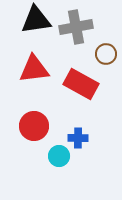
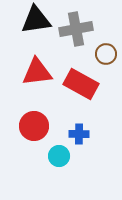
gray cross: moved 2 px down
red triangle: moved 3 px right, 3 px down
blue cross: moved 1 px right, 4 px up
